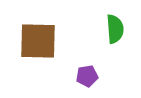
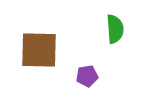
brown square: moved 1 px right, 9 px down
